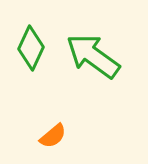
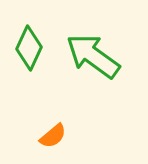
green diamond: moved 2 px left
